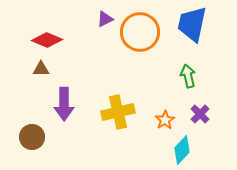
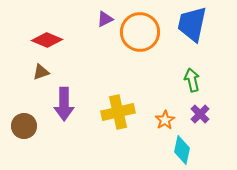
brown triangle: moved 3 px down; rotated 18 degrees counterclockwise
green arrow: moved 4 px right, 4 px down
brown circle: moved 8 px left, 11 px up
cyan diamond: rotated 32 degrees counterclockwise
